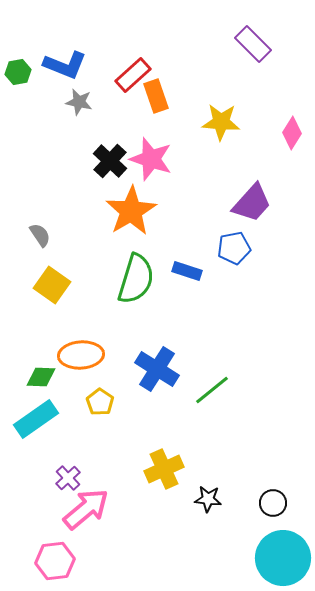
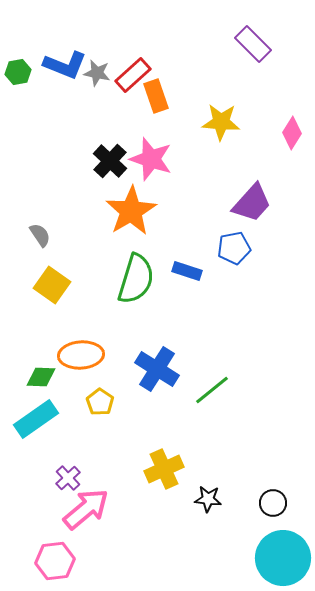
gray star: moved 18 px right, 29 px up
